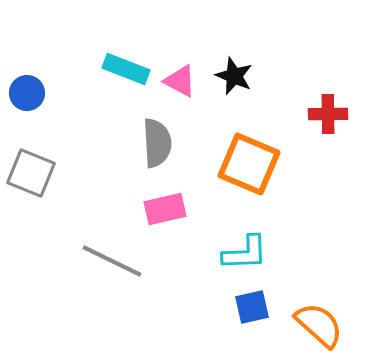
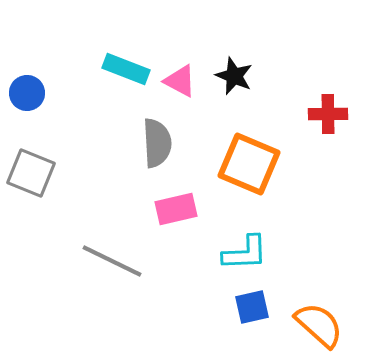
pink rectangle: moved 11 px right
